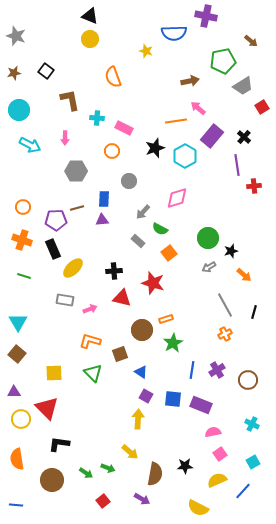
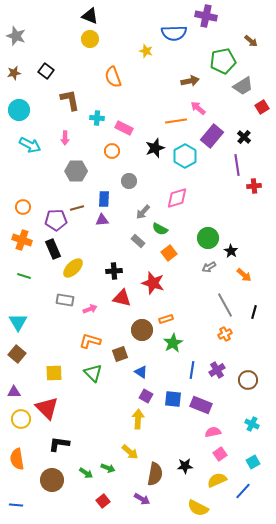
black star at (231, 251): rotated 24 degrees counterclockwise
